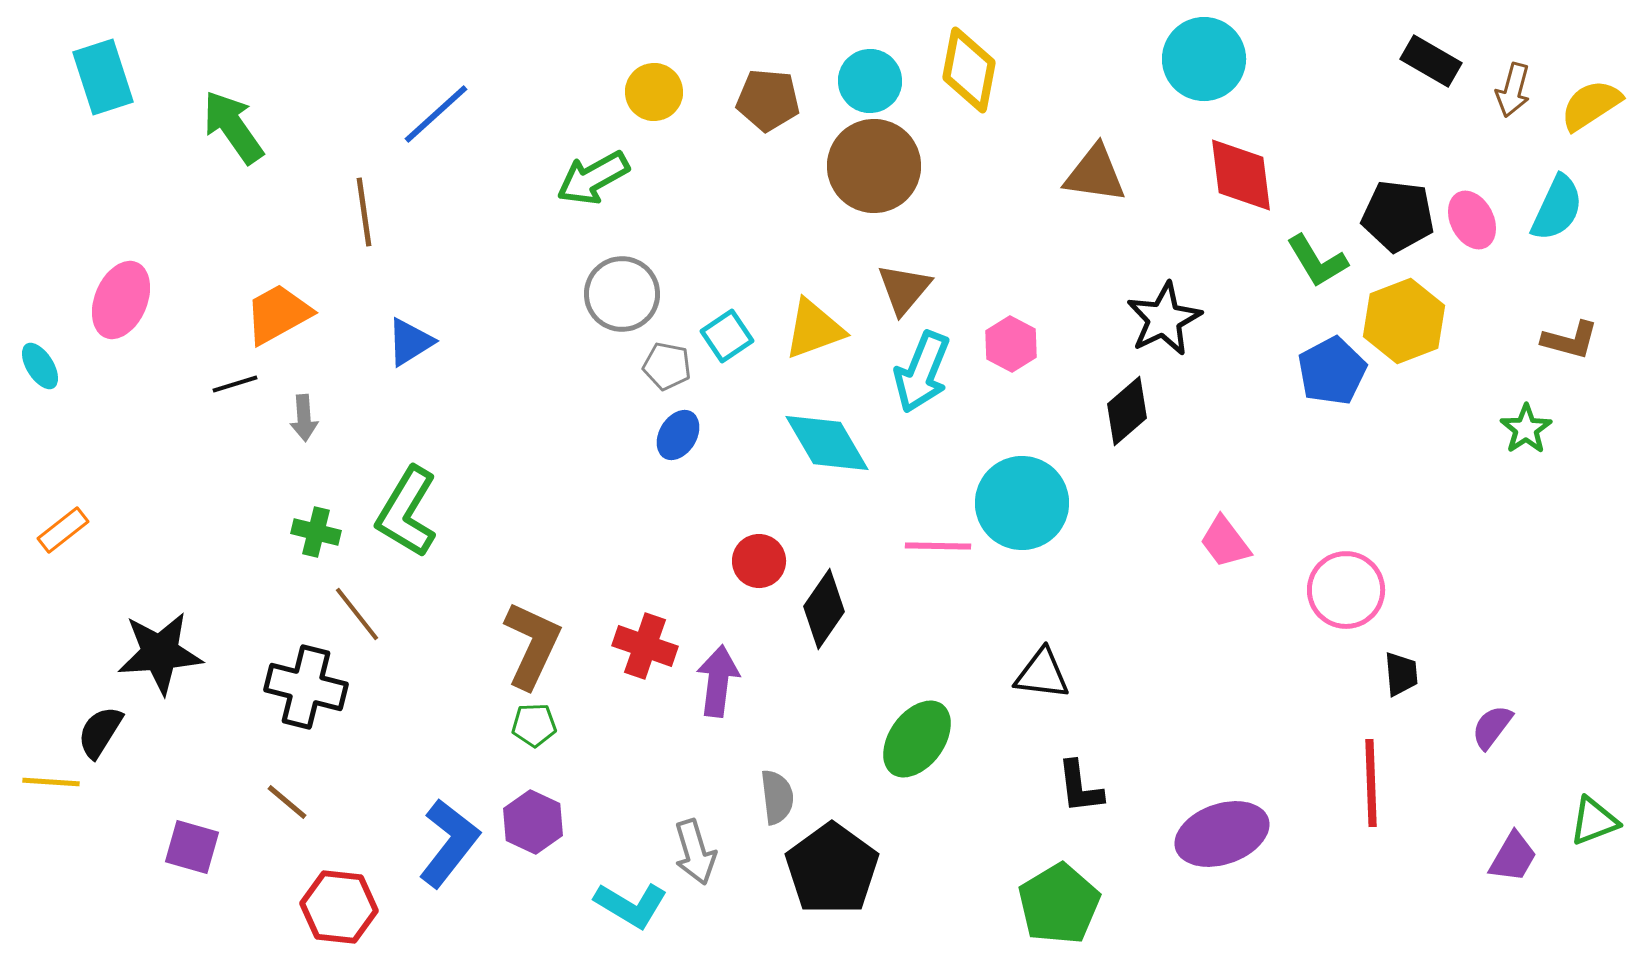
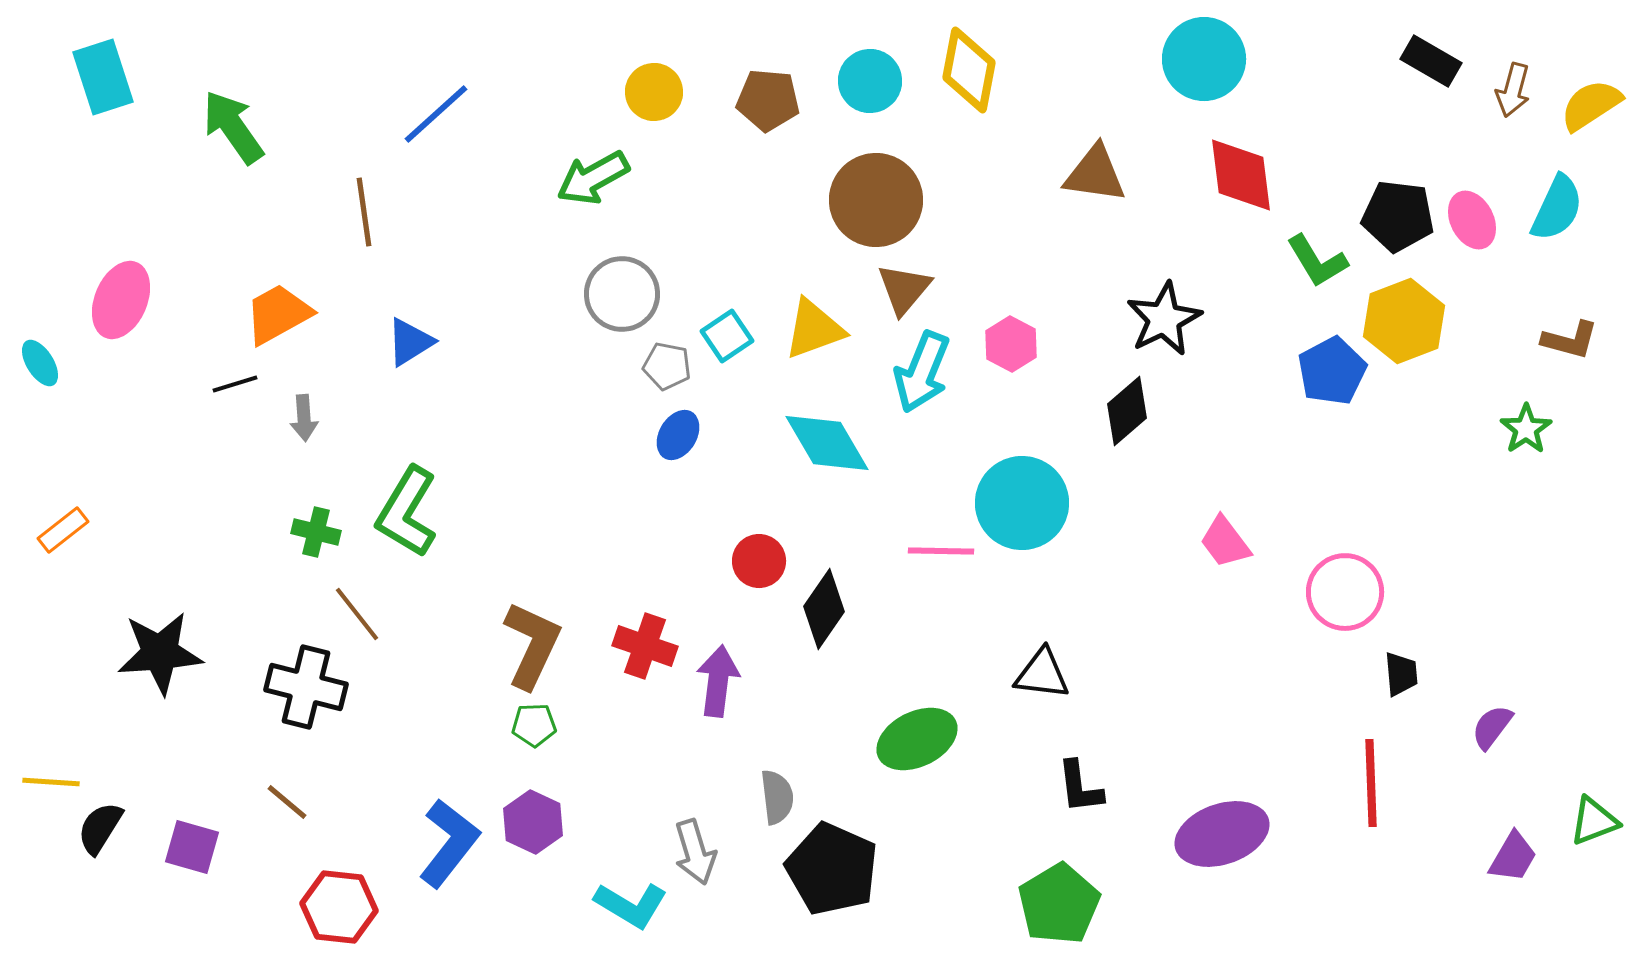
brown circle at (874, 166): moved 2 px right, 34 px down
cyan ellipse at (40, 366): moved 3 px up
pink line at (938, 546): moved 3 px right, 5 px down
pink circle at (1346, 590): moved 1 px left, 2 px down
black semicircle at (100, 732): moved 96 px down
green ellipse at (917, 739): rotated 28 degrees clockwise
black pentagon at (832, 869): rotated 12 degrees counterclockwise
